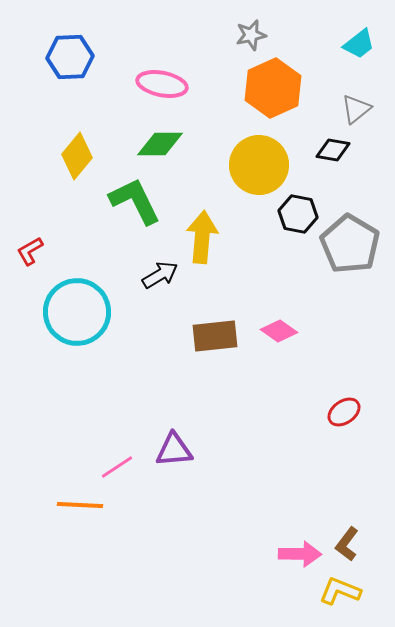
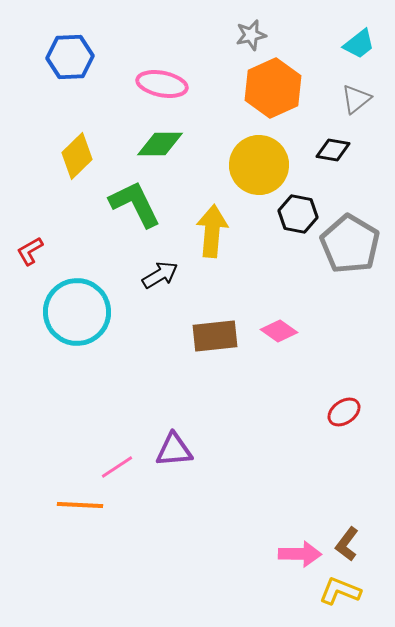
gray triangle: moved 10 px up
yellow diamond: rotated 6 degrees clockwise
green L-shape: moved 3 px down
yellow arrow: moved 10 px right, 6 px up
